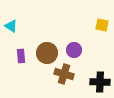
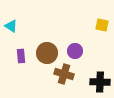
purple circle: moved 1 px right, 1 px down
